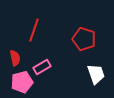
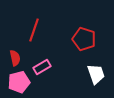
pink pentagon: moved 3 px left
